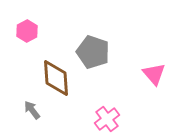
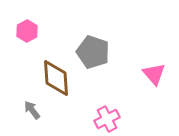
pink cross: rotated 10 degrees clockwise
